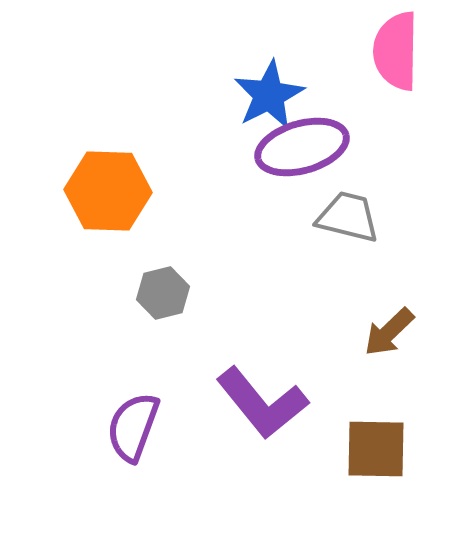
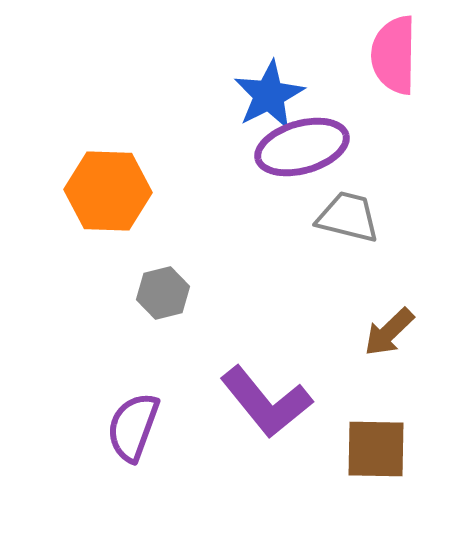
pink semicircle: moved 2 px left, 4 px down
purple L-shape: moved 4 px right, 1 px up
